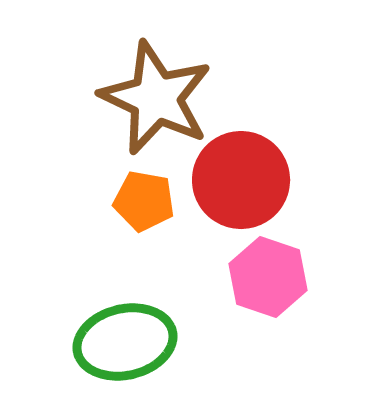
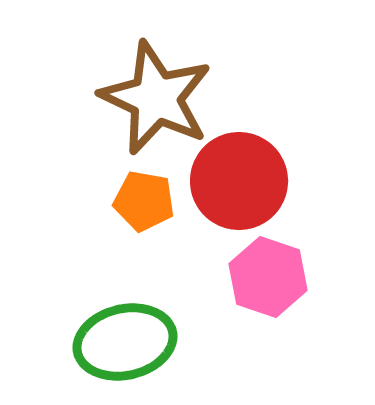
red circle: moved 2 px left, 1 px down
